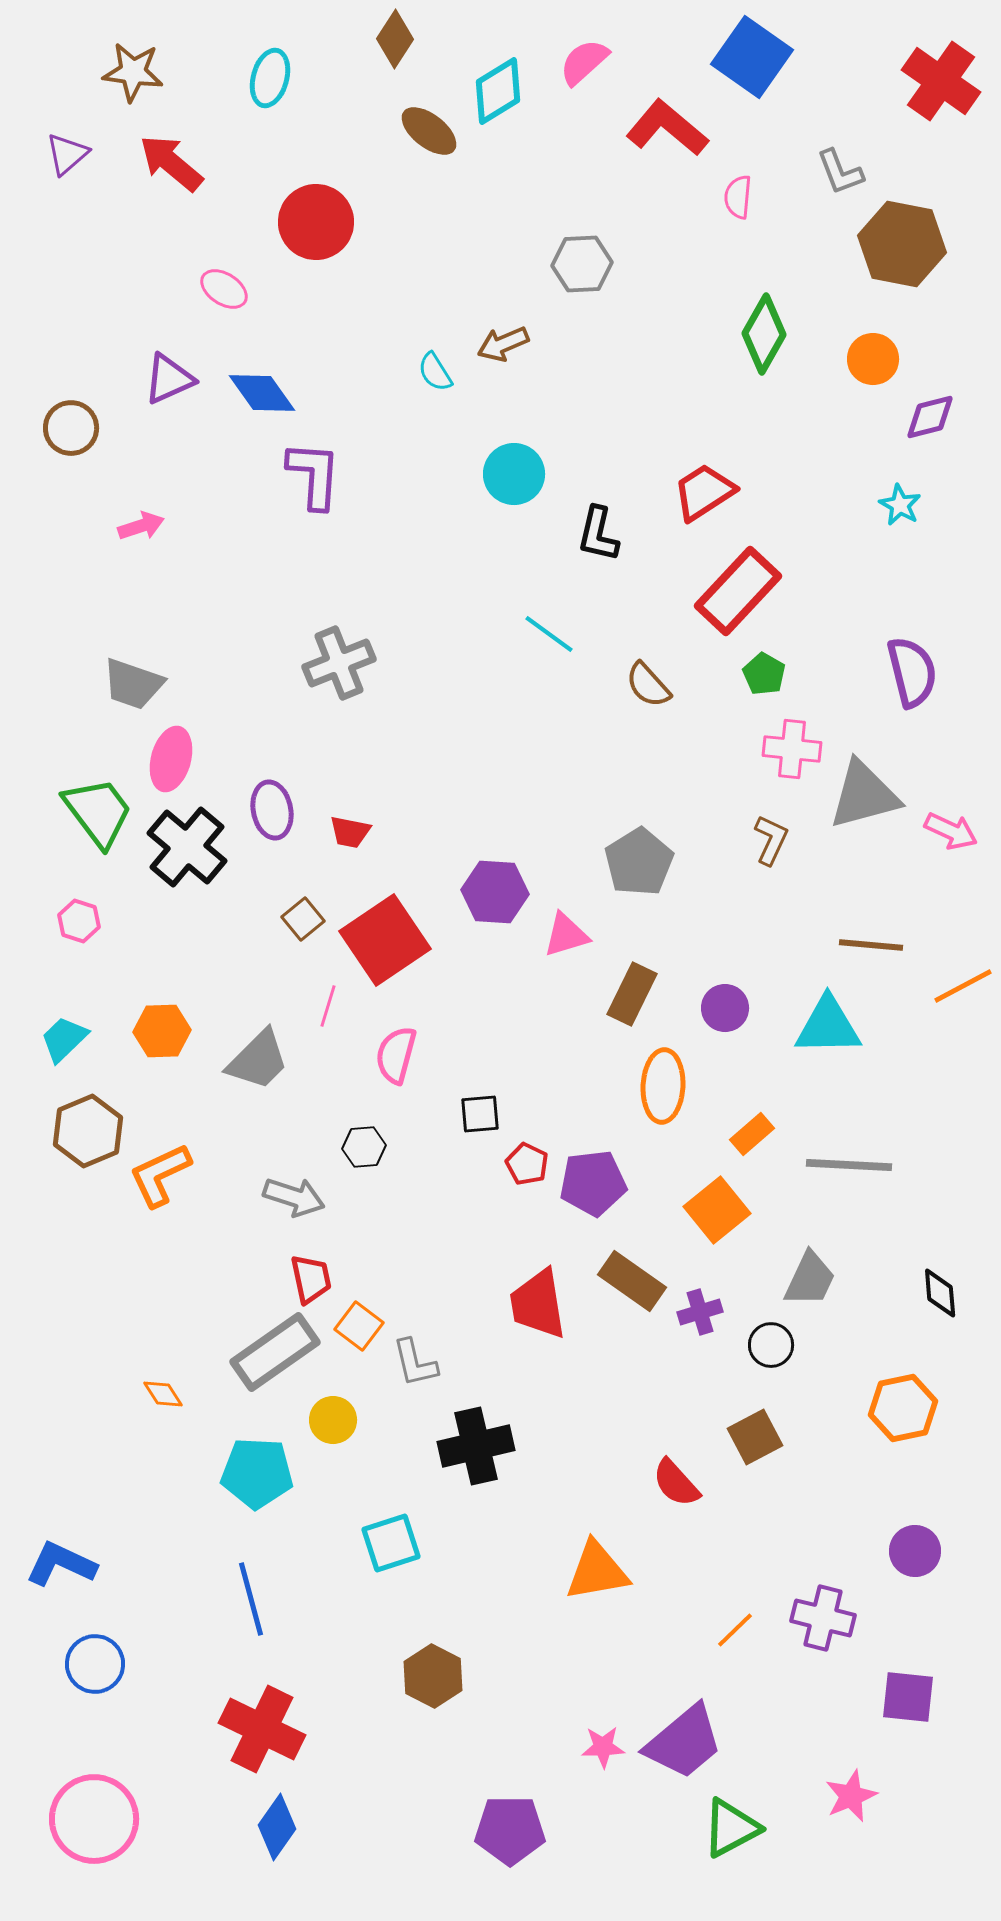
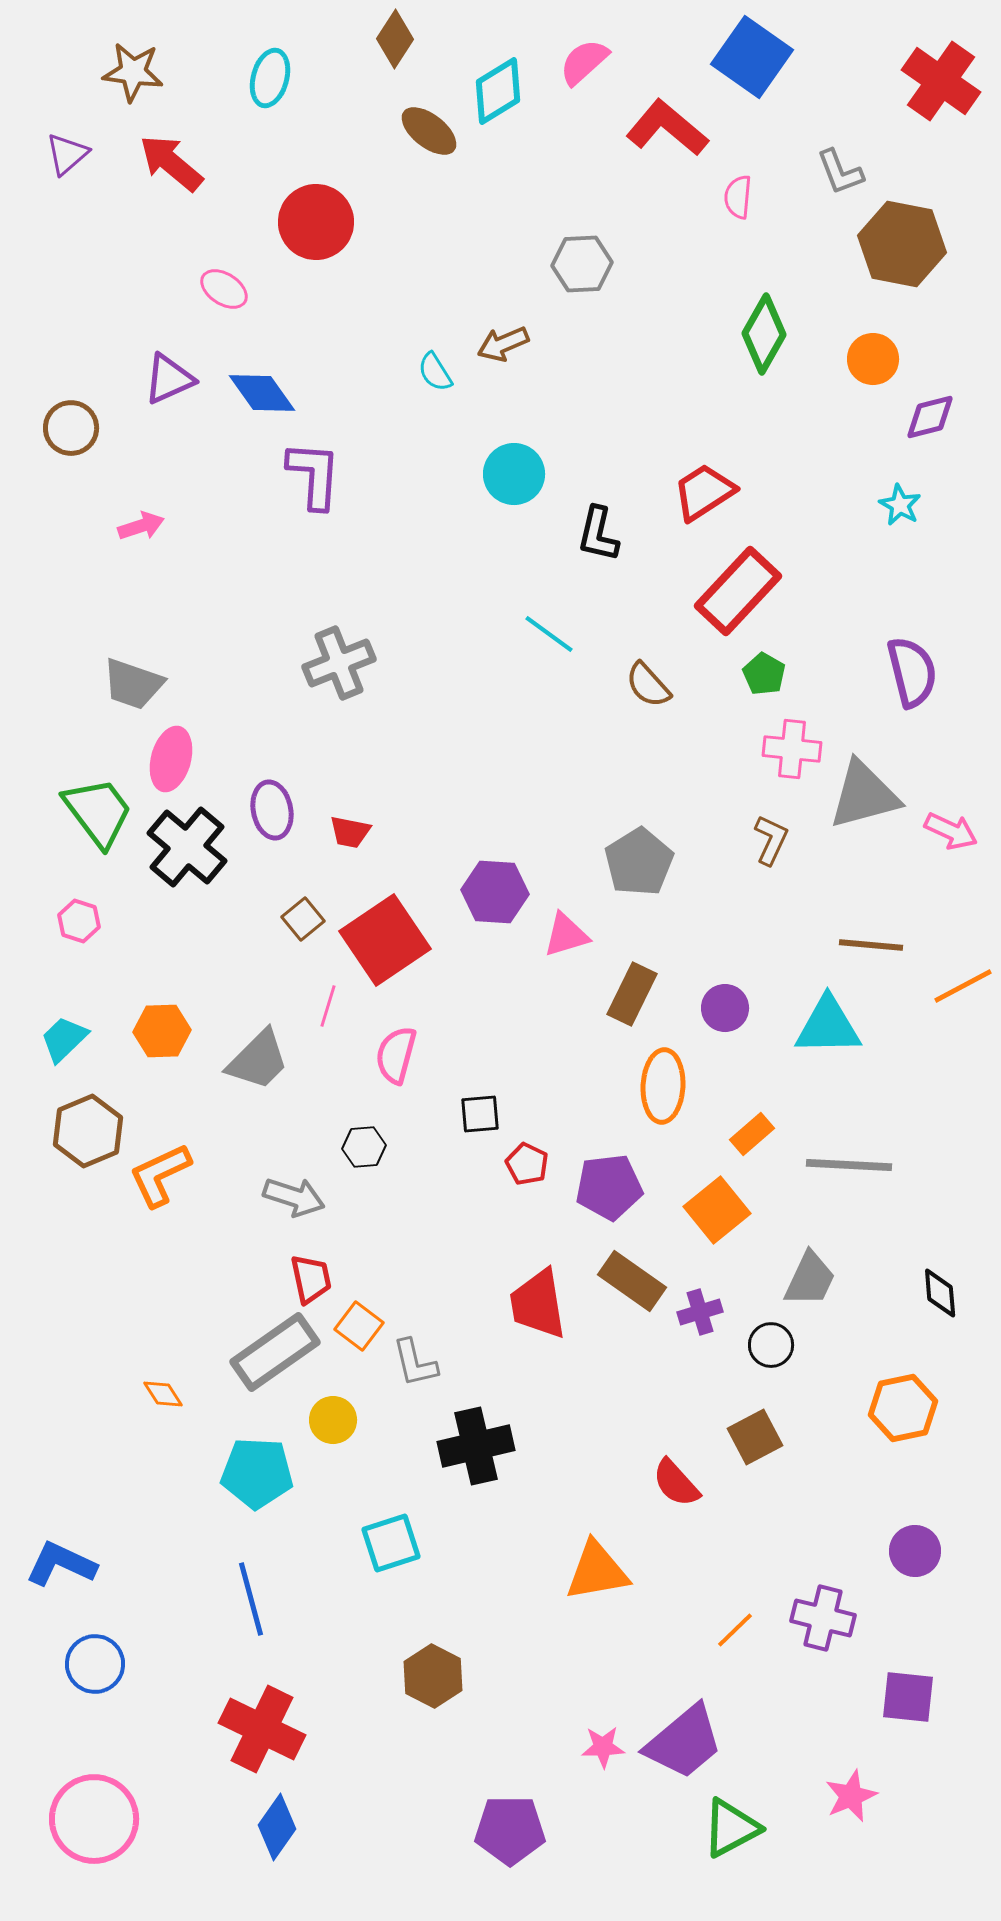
purple pentagon at (593, 1183): moved 16 px right, 4 px down
